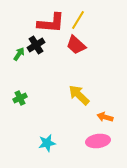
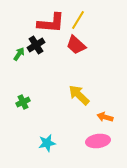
green cross: moved 3 px right, 4 px down
